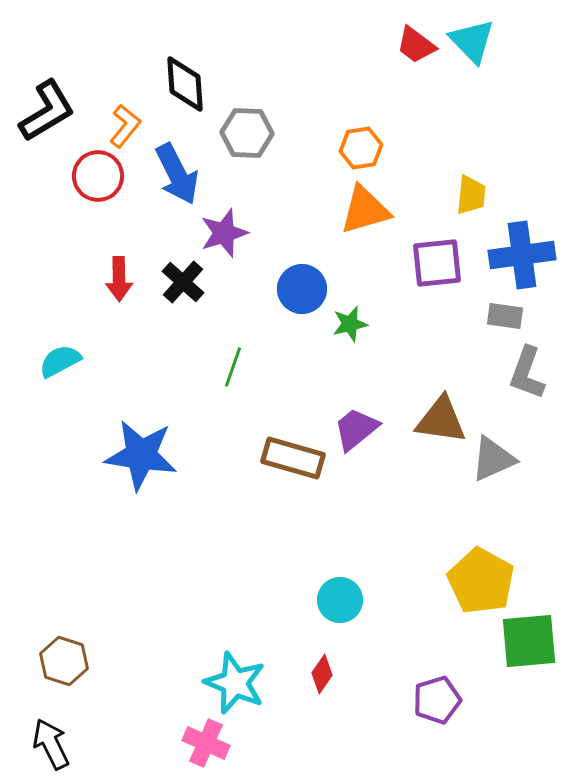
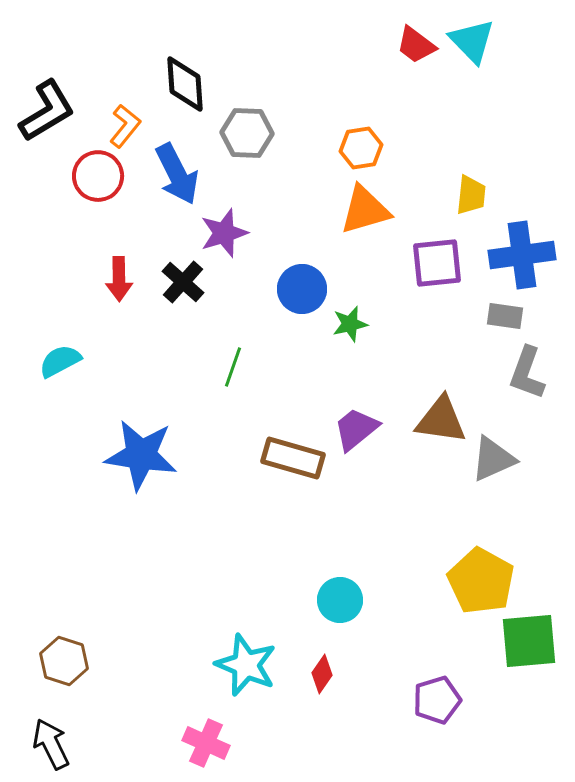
cyan star: moved 11 px right, 18 px up
